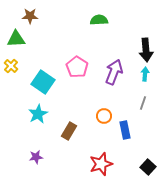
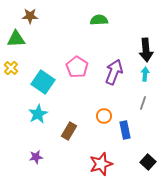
yellow cross: moved 2 px down
black square: moved 5 px up
